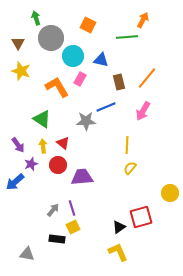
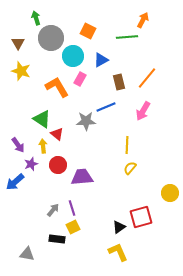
orange square: moved 6 px down
blue triangle: rotated 42 degrees counterclockwise
red triangle: moved 6 px left, 9 px up
